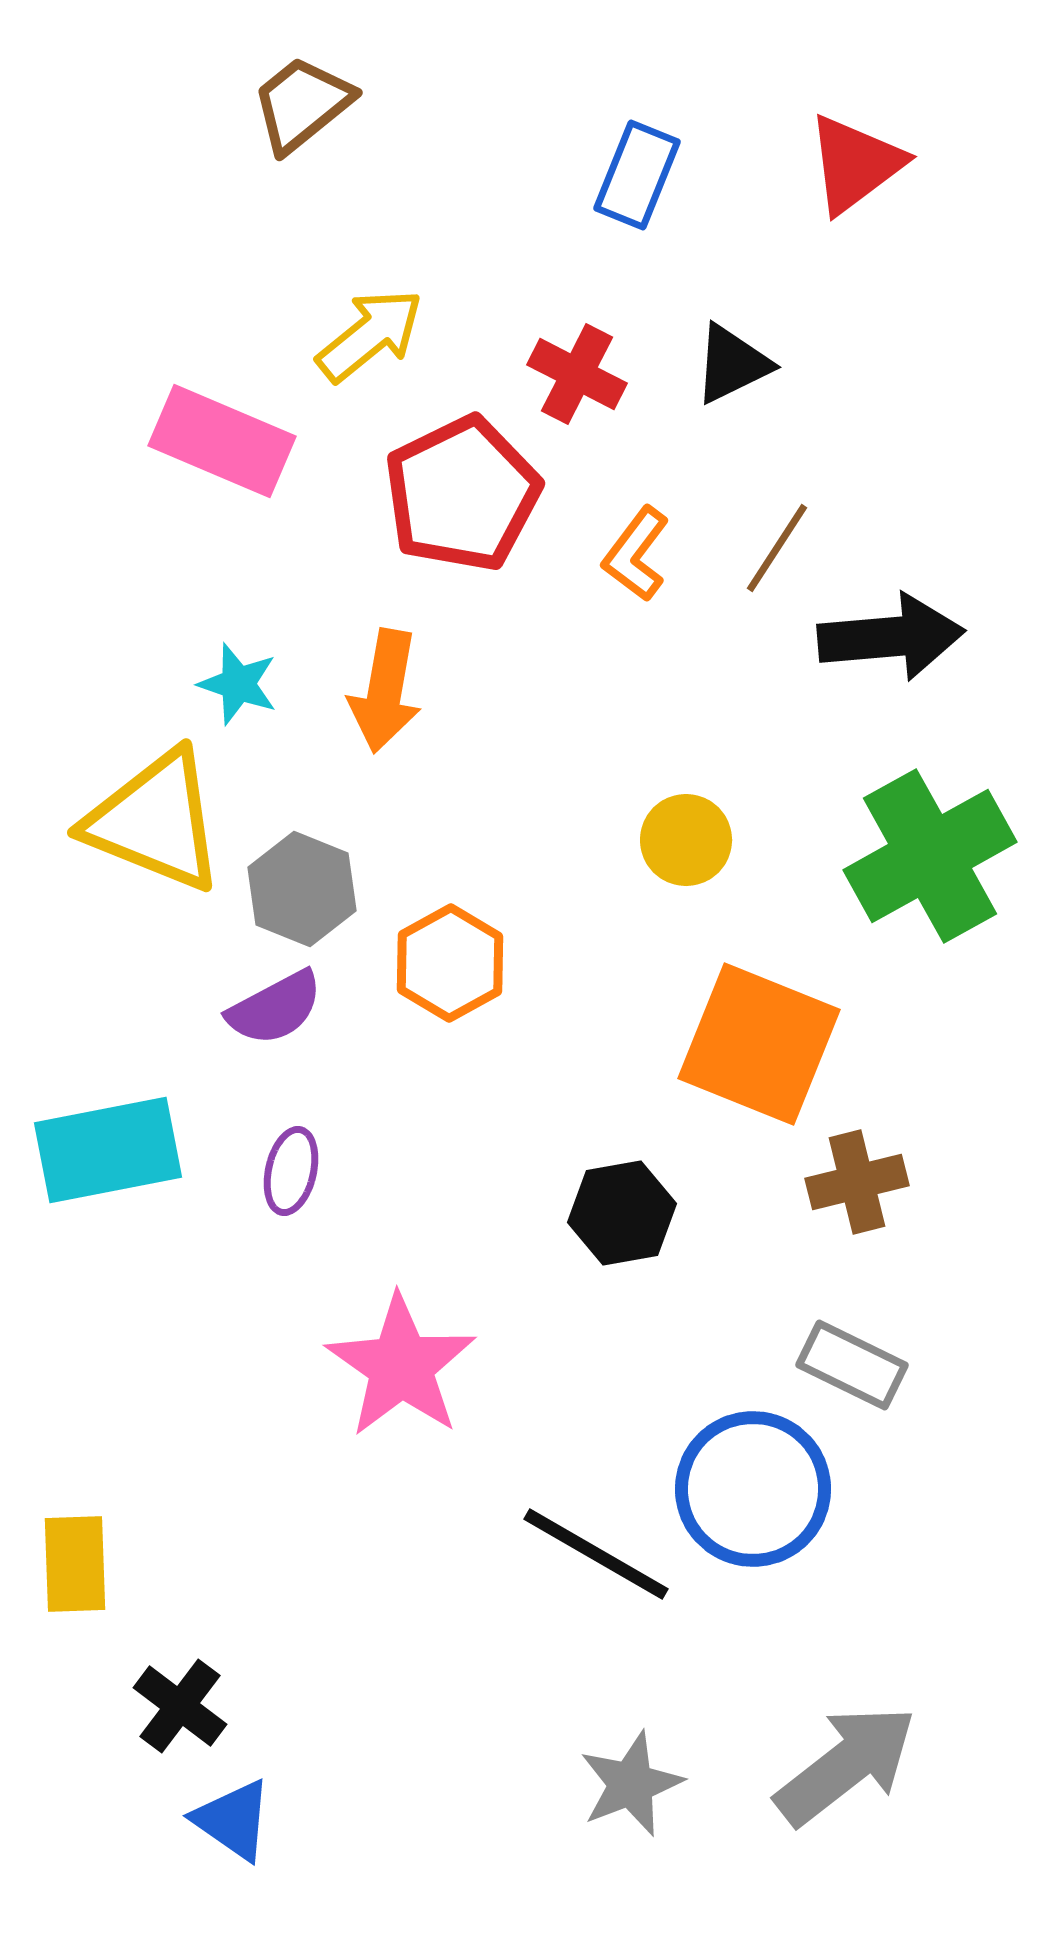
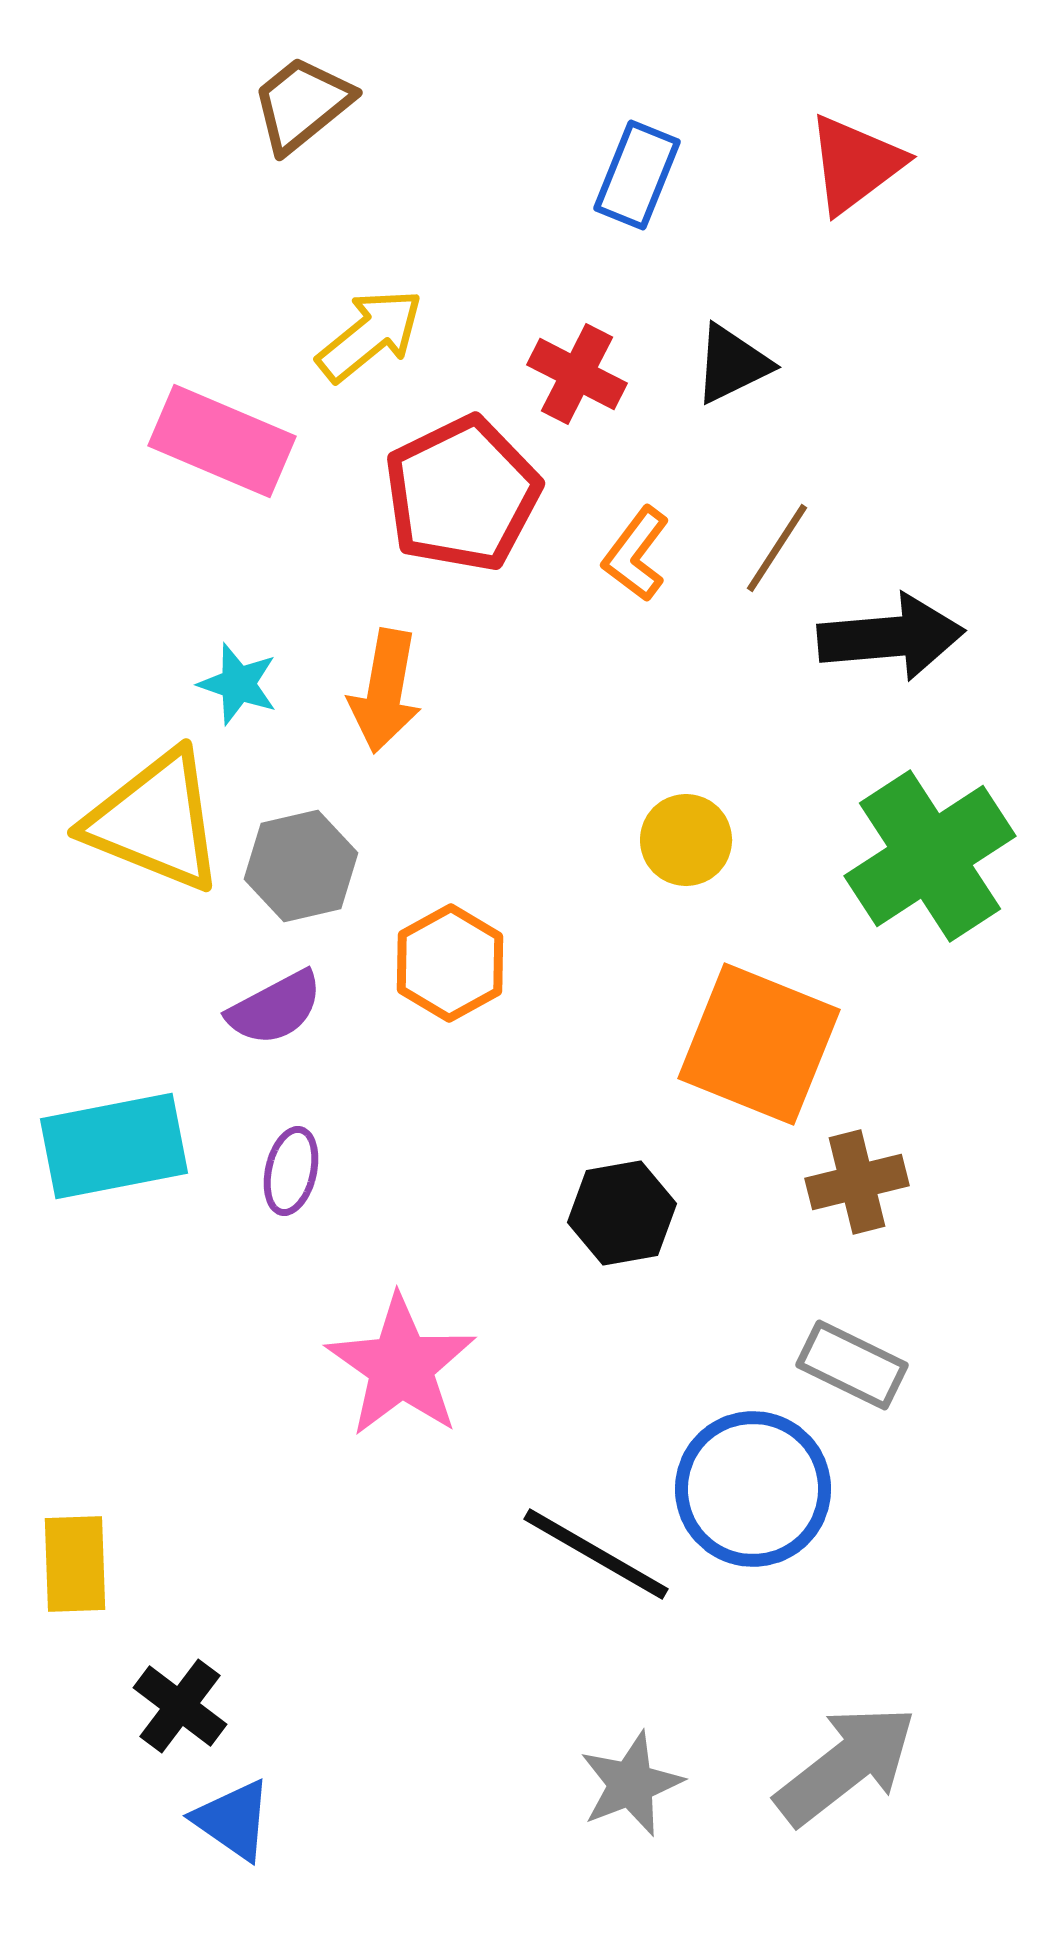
green cross: rotated 4 degrees counterclockwise
gray hexagon: moved 1 px left, 23 px up; rotated 25 degrees clockwise
cyan rectangle: moved 6 px right, 4 px up
